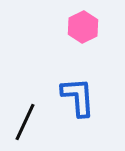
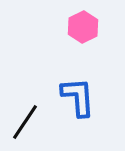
black line: rotated 9 degrees clockwise
